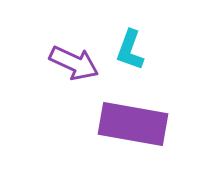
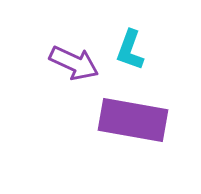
purple rectangle: moved 4 px up
